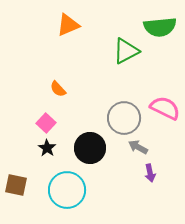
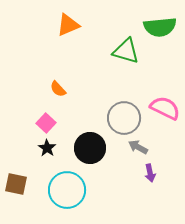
green triangle: rotated 44 degrees clockwise
brown square: moved 1 px up
